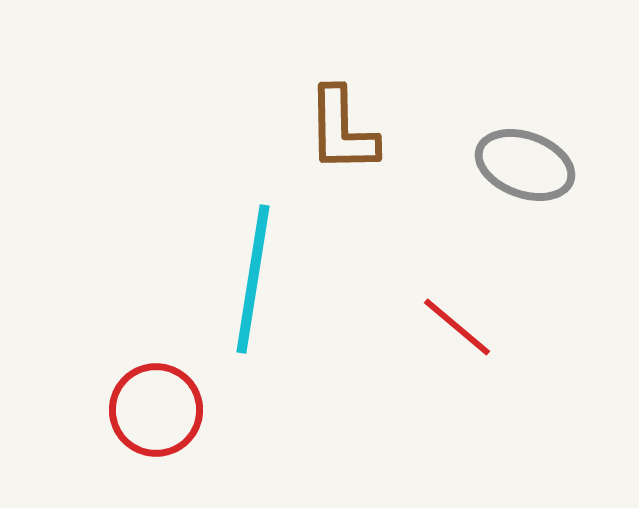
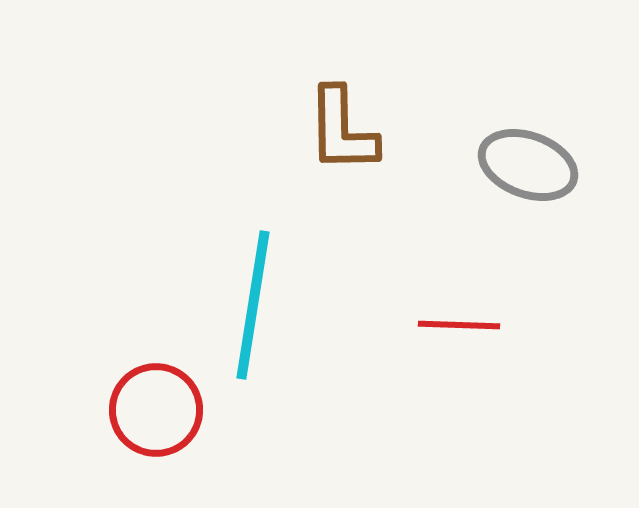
gray ellipse: moved 3 px right
cyan line: moved 26 px down
red line: moved 2 px right, 2 px up; rotated 38 degrees counterclockwise
